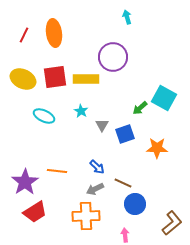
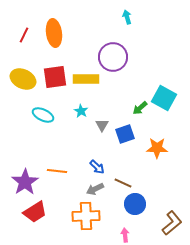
cyan ellipse: moved 1 px left, 1 px up
